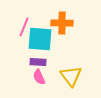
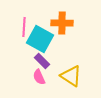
pink line: rotated 18 degrees counterclockwise
cyan square: rotated 24 degrees clockwise
purple rectangle: moved 4 px right, 1 px up; rotated 42 degrees clockwise
yellow triangle: rotated 20 degrees counterclockwise
